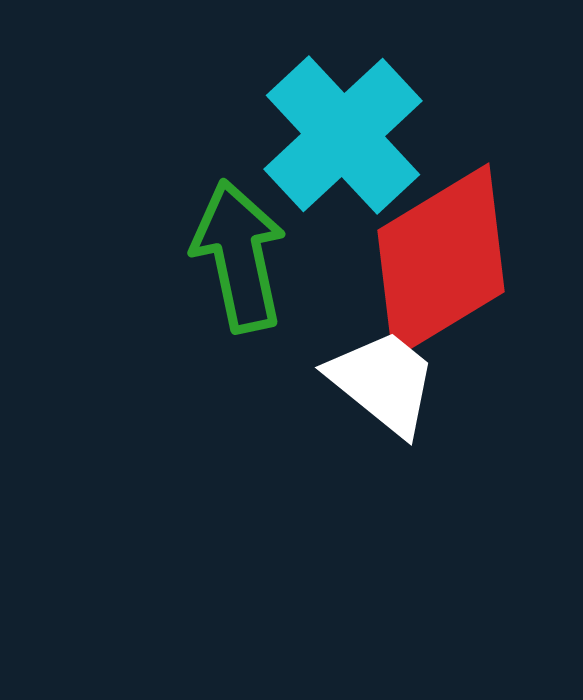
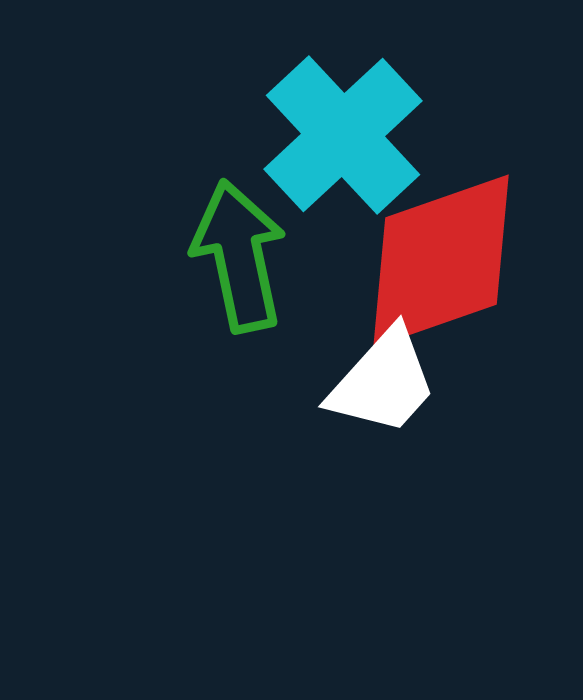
red diamond: rotated 12 degrees clockwise
white trapezoid: rotated 93 degrees clockwise
